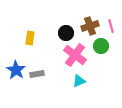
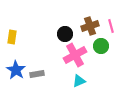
black circle: moved 1 px left, 1 px down
yellow rectangle: moved 18 px left, 1 px up
pink cross: rotated 25 degrees clockwise
